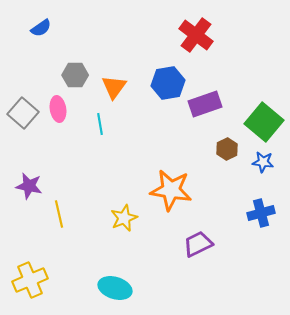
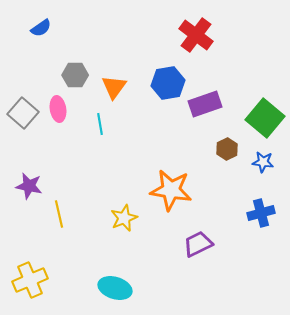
green square: moved 1 px right, 4 px up
